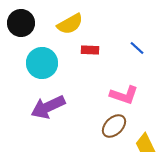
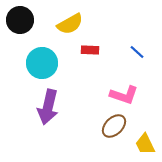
black circle: moved 1 px left, 3 px up
blue line: moved 4 px down
purple arrow: rotated 52 degrees counterclockwise
